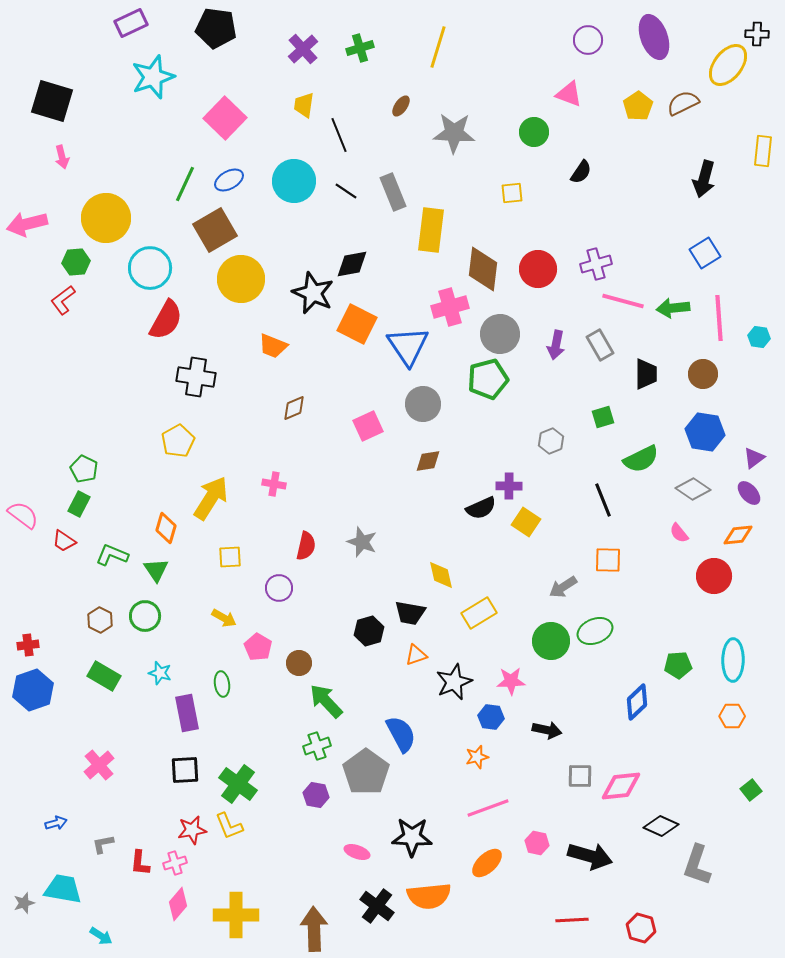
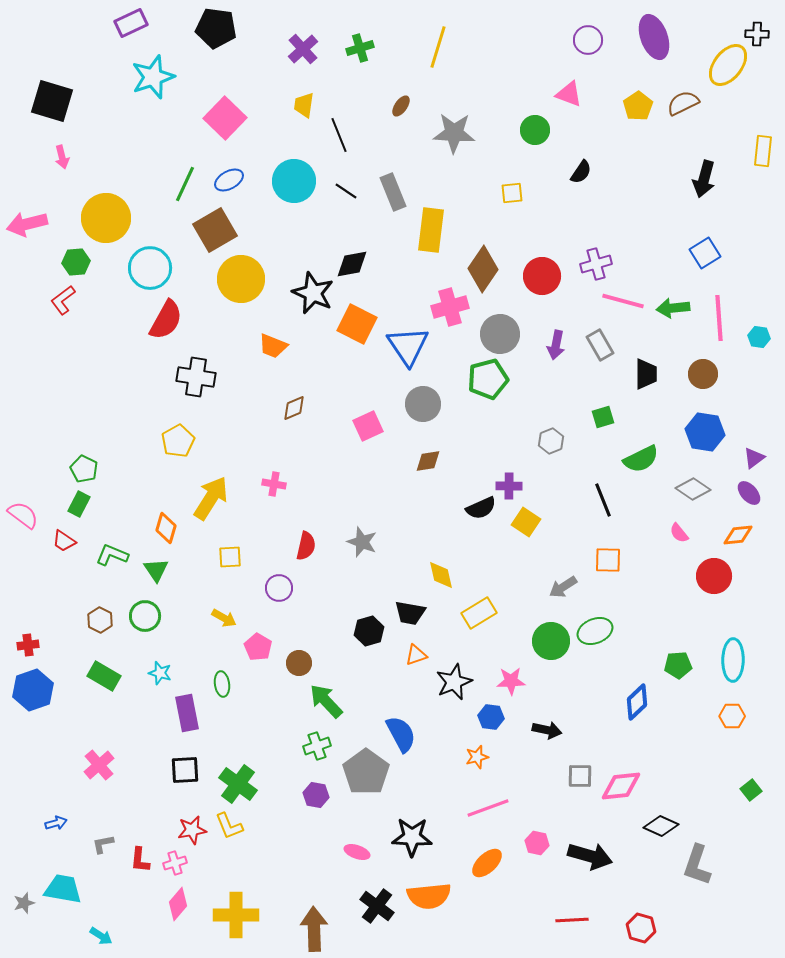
green circle at (534, 132): moved 1 px right, 2 px up
brown diamond at (483, 269): rotated 27 degrees clockwise
red circle at (538, 269): moved 4 px right, 7 px down
red L-shape at (140, 863): moved 3 px up
